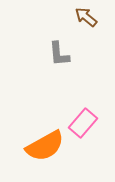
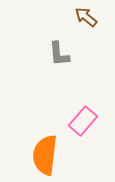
pink rectangle: moved 2 px up
orange semicircle: moved 9 px down; rotated 126 degrees clockwise
